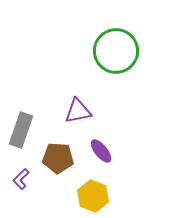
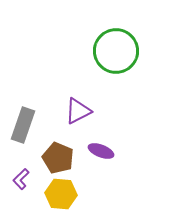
purple triangle: rotated 16 degrees counterclockwise
gray rectangle: moved 2 px right, 5 px up
purple ellipse: rotated 30 degrees counterclockwise
brown pentagon: rotated 20 degrees clockwise
yellow hexagon: moved 32 px left, 2 px up; rotated 16 degrees counterclockwise
